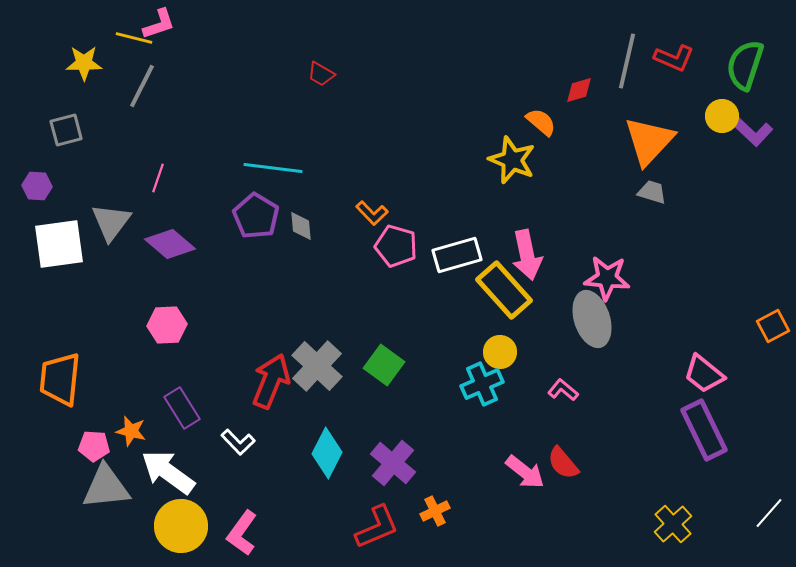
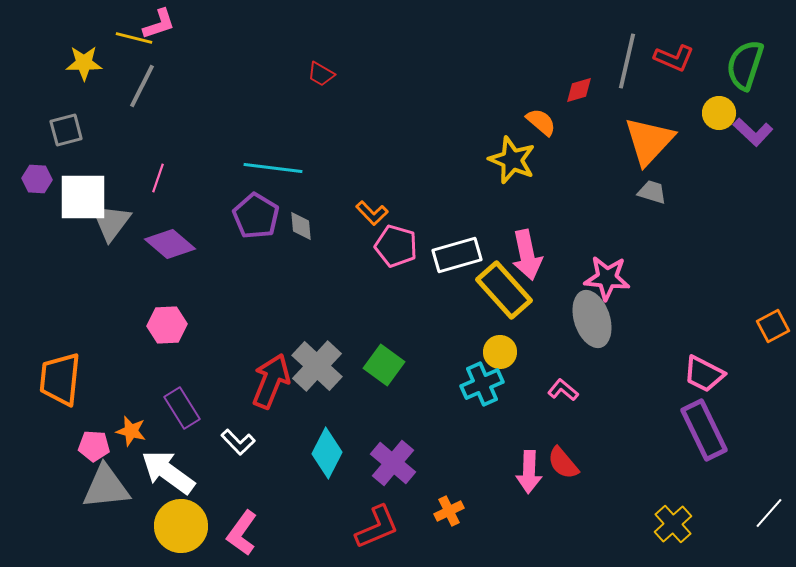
yellow circle at (722, 116): moved 3 px left, 3 px up
purple hexagon at (37, 186): moved 7 px up
white square at (59, 244): moved 24 px right, 47 px up; rotated 8 degrees clockwise
pink trapezoid at (704, 374): rotated 12 degrees counterclockwise
pink arrow at (525, 472): moved 4 px right; rotated 54 degrees clockwise
orange cross at (435, 511): moved 14 px right
